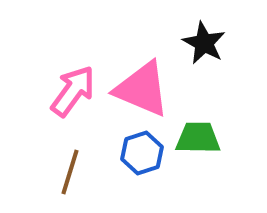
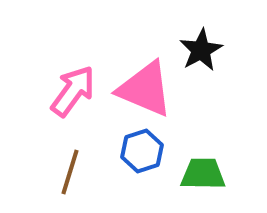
black star: moved 3 px left, 7 px down; rotated 15 degrees clockwise
pink triangle: moved 3 px right
green trapezoid: moved 5 px right, 36 px down
blue hexagon: moved 2 px up
